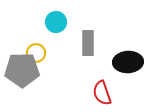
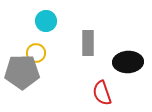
cyan circle: moved 10 px left, 1 px up
gray pentagon: moved 2 px down
